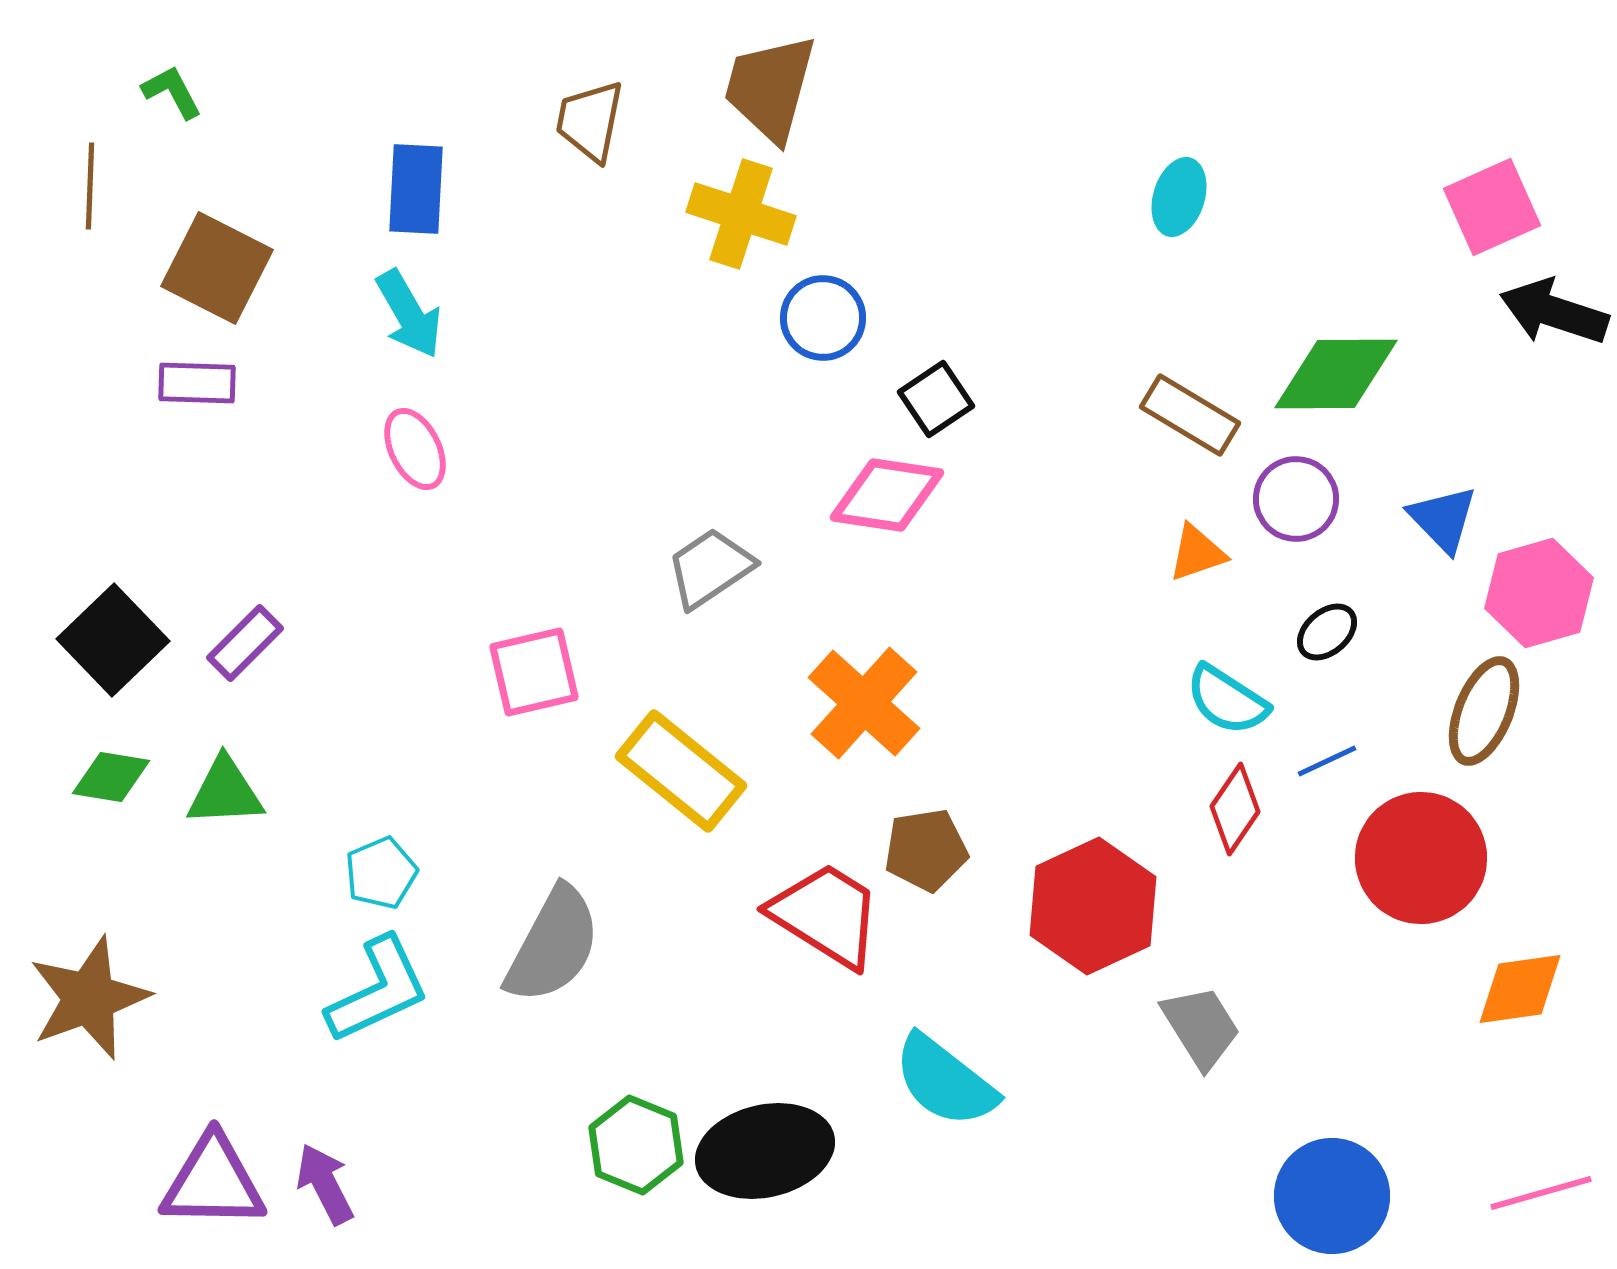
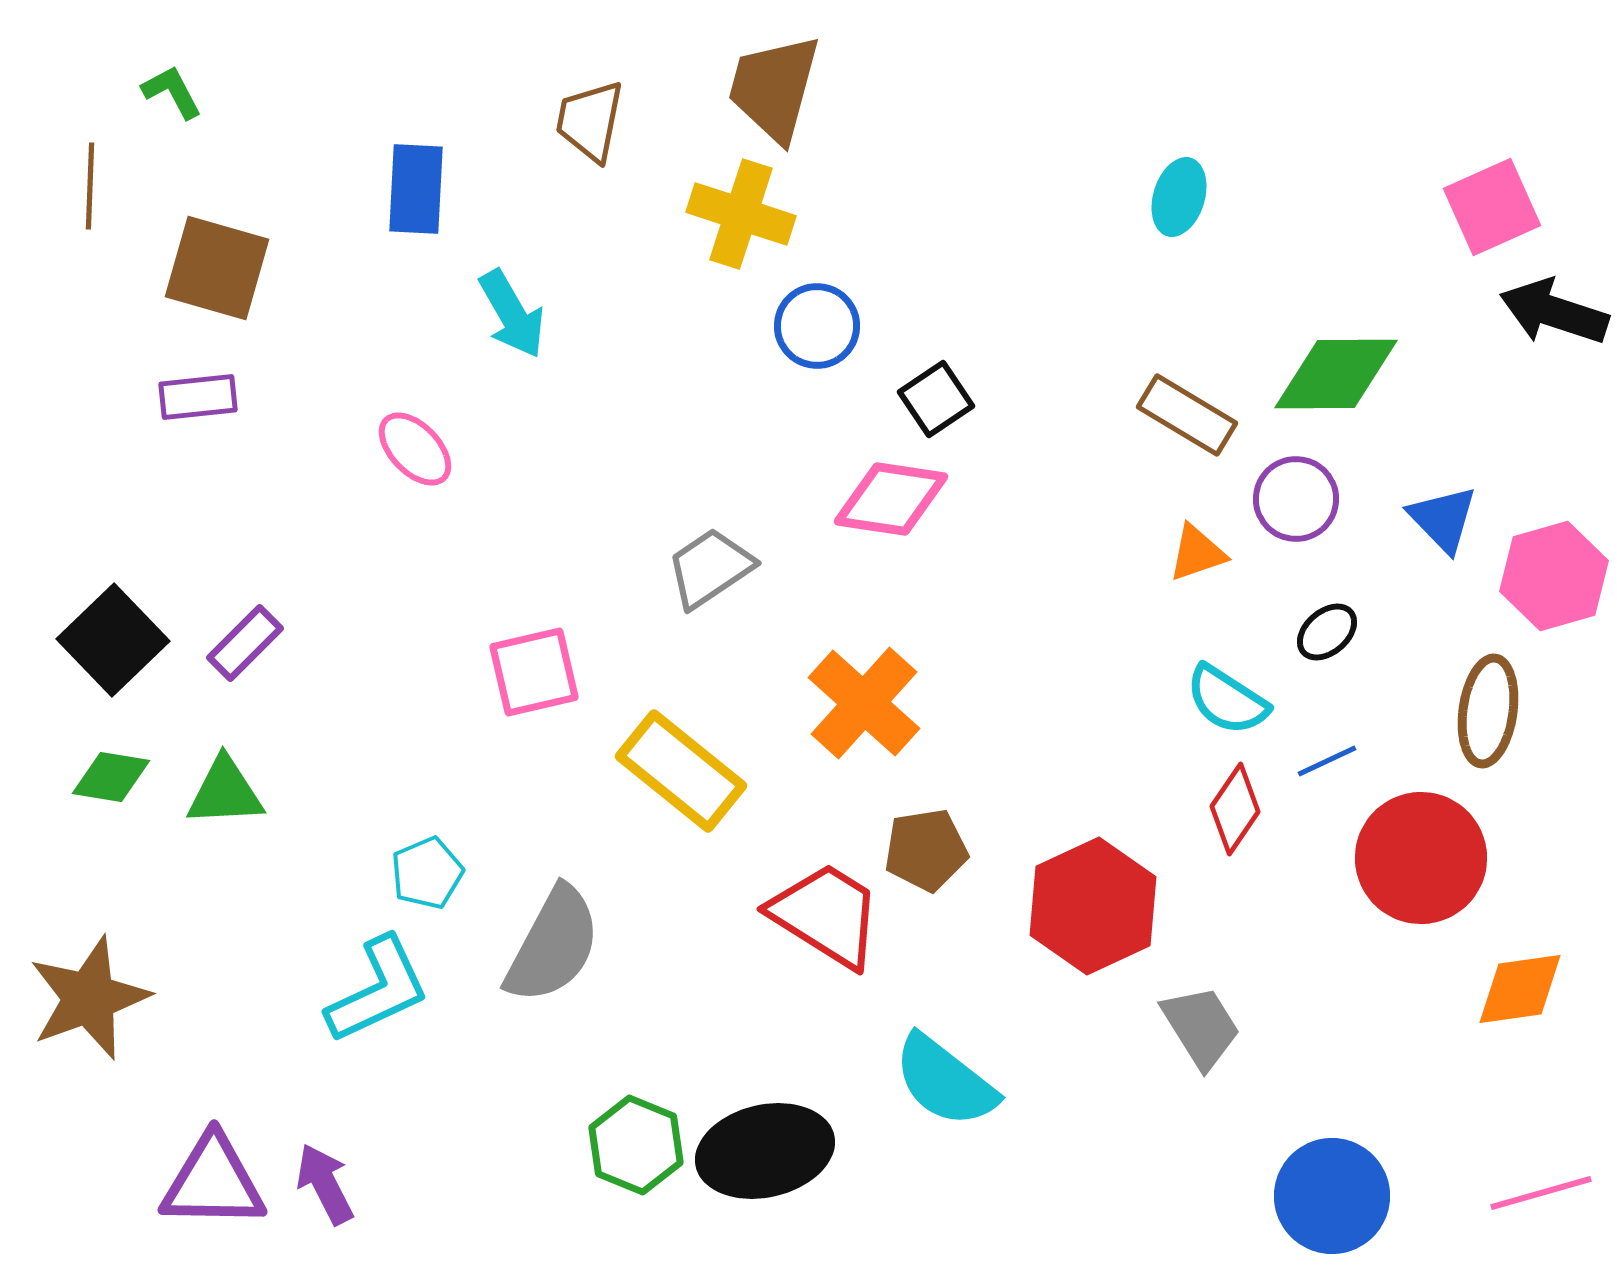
brown trapezoid at (770, 88): moved 4 px right
brown square at (217, 268): rotated 11 degrees counterclockwise
cyan arrow at (409, 314): moved 103 px right
blue circle at (823, 318): moved 6 px left, 8 px down
purple rectangle at (197, 383): moved 1 px right, 14 px down; rotated 8 degrees counterclockwise
brown rectangle at (1190, 415): moved 3 px left
pink ellipse at (415, 449): rotated 18 degrees counterclockwise
pink diamond at (887, 495): moved 4 px right, 4 px down
pink hexagon at (1539, 593): moved 15 px right, 17 px up
brown ellipse at (1484, 711): moved 4 px right; rotated 14 degrees counterclockwise
cyan pentagon at (381, 873): moved 46 px right
